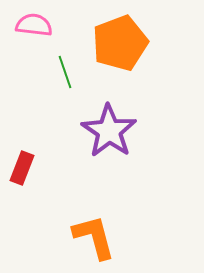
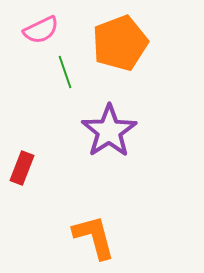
pink semicircle: moved 7 px right, 5 px down; rotated 147 degrees clockwise
purple star: rotated 4 degrees clockwise
